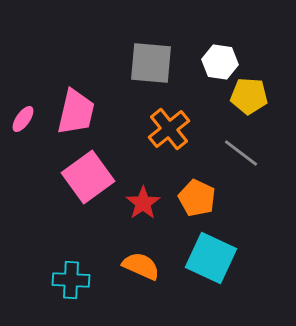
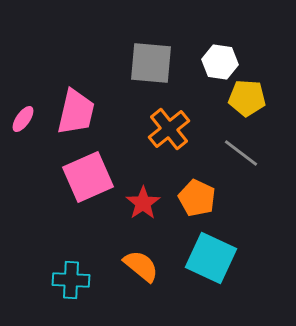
yellow pentagon: moved 2 px left, 2 px down
pink square: rotated 12 degrees clockwise
orange semicircle: rotated 15 degrees clockwise
